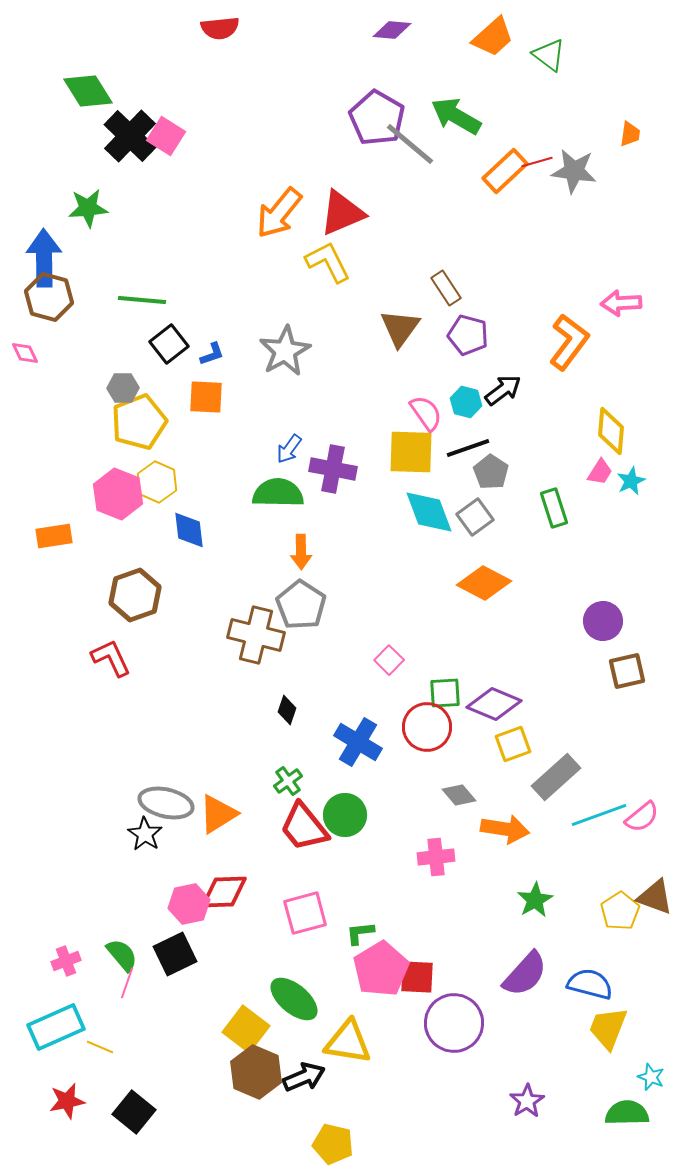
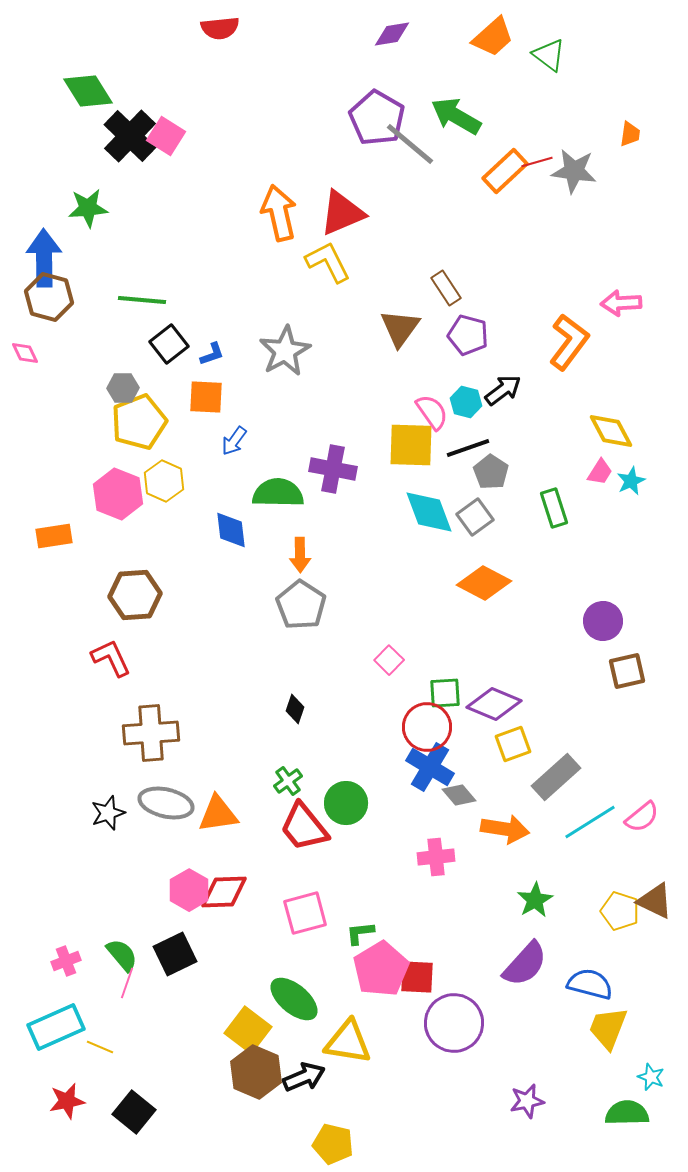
purple diamond at (392, 30): moved 4 px down; rotated 15 degrees counterclockwise
orange arrow at (279, 213): rotated 128 degrees clockwise
pink semicircle at (426, 413): moved 6 px right, 1 px up
yellow diamond at (611, 431): rotated 33 degrees counterclockwise
blue arrow at (289, 449): moved 55 px left, 8 px up
yellow square at (411, 452): moved 7 px up
yellow hexagon at (157, 482): moved 7 px right, 1 px up
blue diamond at (189, 530): moved 42 px right
orange arrow at (301, 552): moved 1 px left, 3 px down
brown hexagon at (135, 595): rotated 15 degrees clockwise
brown cross at (256, 635): moved 105 px left, 98 px down; rotated 18 degrees counterclockwise
black diamond at (287, 710): moved 8 px right, 1 px up
blue cross at (358, 742): moved 72 px right, 25 px down
orange triangle at (218, 814): rotated 24 degrees clockwise
green circle at (345, 815): moved 1 px right, 12 px up
cyan line at (599, 815): moved 9 px left, 7 px down; rotated 12 degrees counterclockwise
black star at (145, 834): moved 37 px left, 21 px up; rotated 20 degrees clockwise
brown triangle at (655, 897): moved 4 px down; rotated 6 degrees clockwise
pink hexagon at (189, 904): moved 14 px up; rotated 18 degrees counterclockwise
yellow pentagon at (620, 911): rotated 21 degrees counterclockwise
purple semicircle at (525, 974): moved 10 px up
yellow square at (246, 1029): moved 2 px right, 1 px down
purple star at (527, 1101): rotated 20 degrees clockwise
